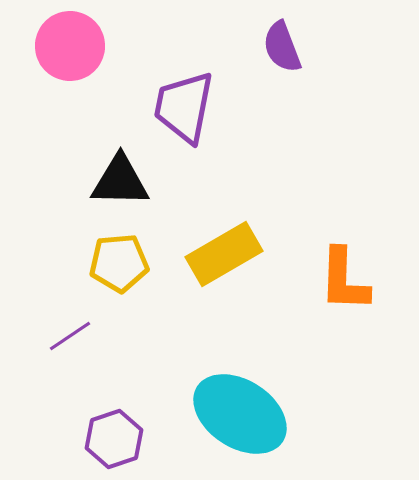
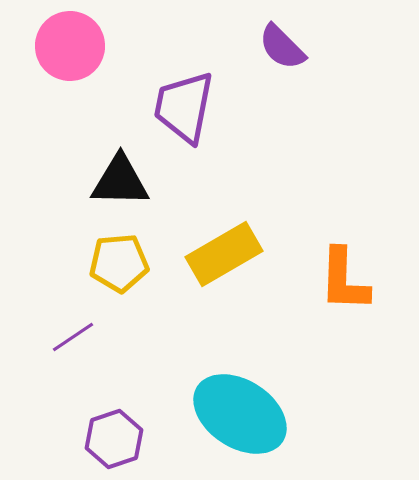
purple semicircle: rotated 24 degrees counterclockwise
purple line: moved 3 px right, 1 px down
